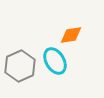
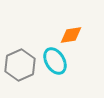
gray hexagon: moved 1 px up
